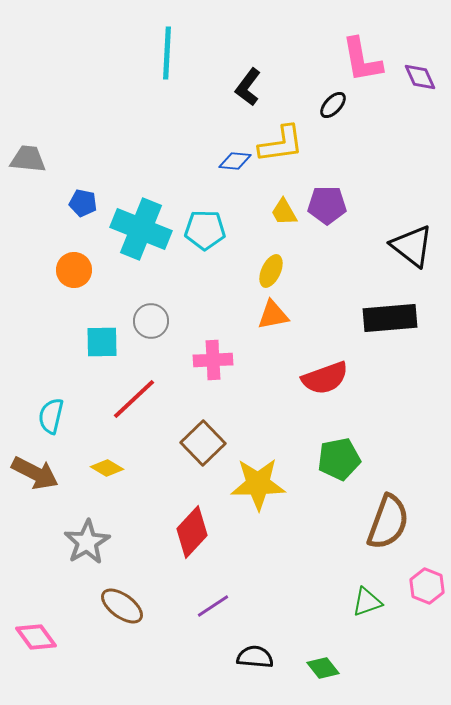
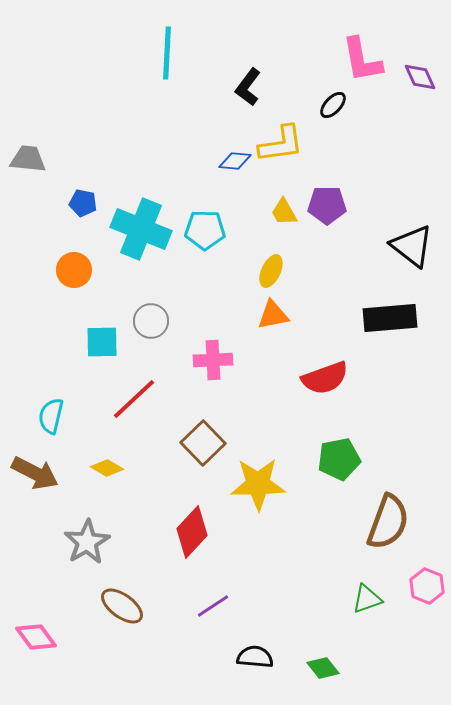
green triangle: moved 3 px up
